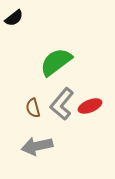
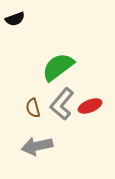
black semicircle: moved 1 px right, 1 px down; rotated 18 degrees clockwise
green semicircle: moved 2 px right, 5 px down
